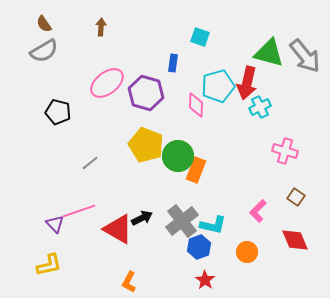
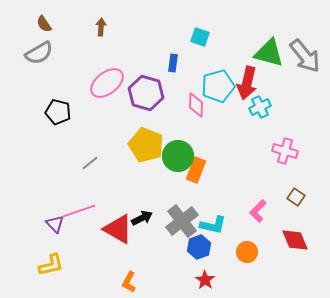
gray semicircle: moved 5 px left, 2 px down
yellow L-shape: moved 2 px right
